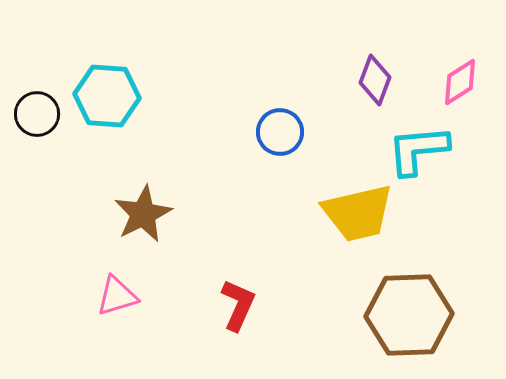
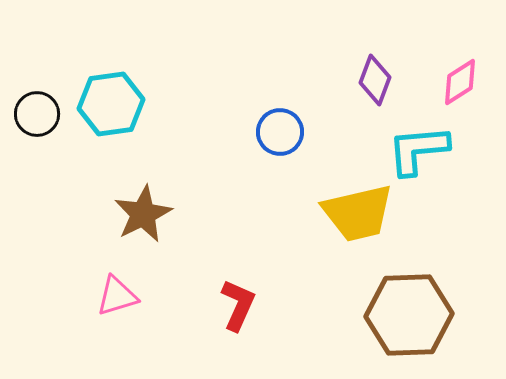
cyan hexagon: moved 4 px right, 8 px down; rotated 12 degrees counterclockwise
